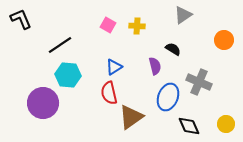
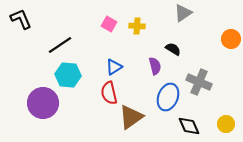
gray triangle: moved 2 px up
pink square: moved 1 px right, 1 px up
orange circle: moved 7 px right, 1 px up
